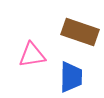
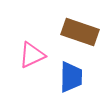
pink triangle: rotated 16 degrees counterclockwise
